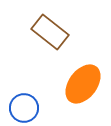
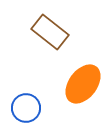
blue circle: moved 2 px right
